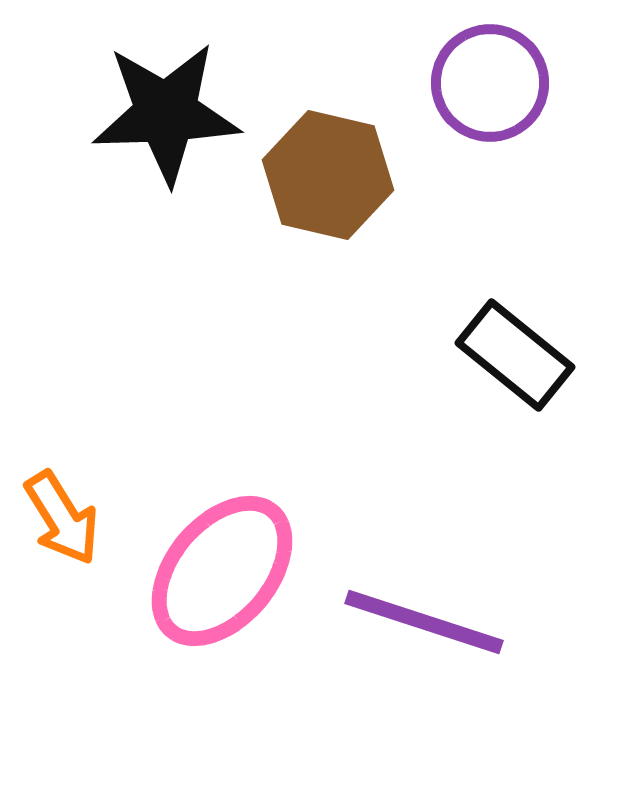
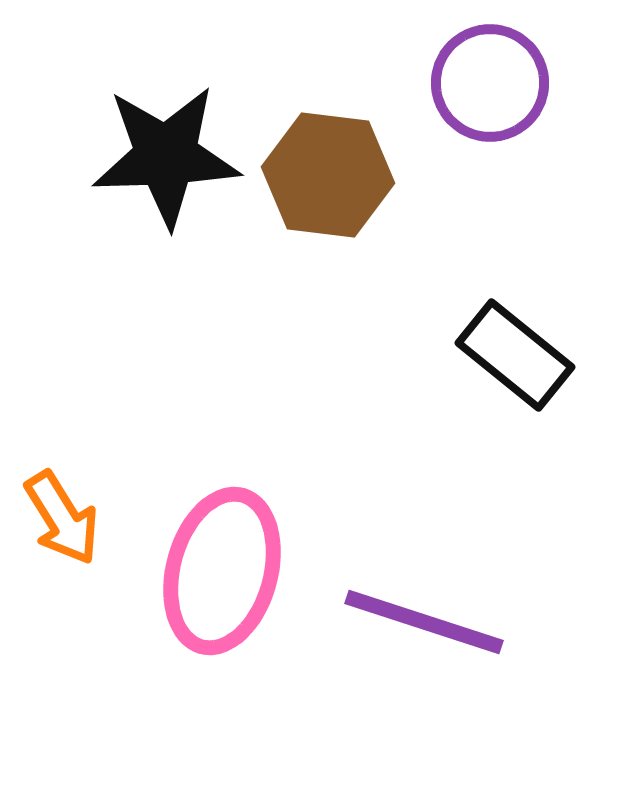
black star: moved 43 px down
brown hexagon: rotated 6 degrees counterclockwise
pink ellipse: rotated 25 degrees counterclockwise
